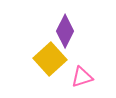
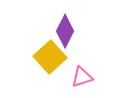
yellow square: moved 2 px up
